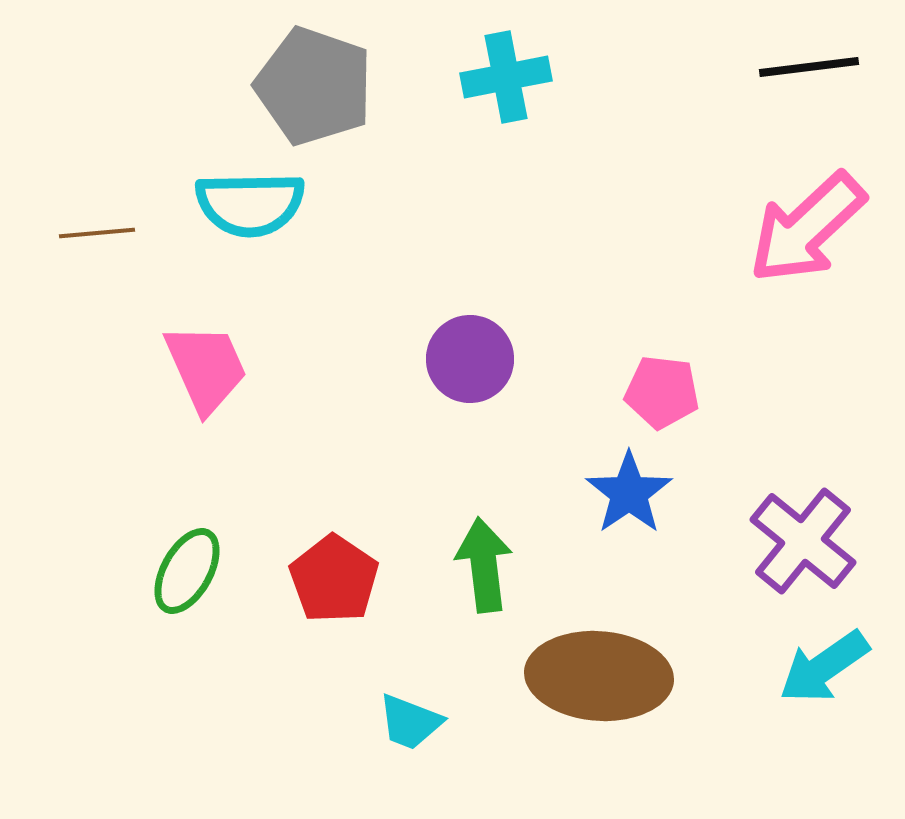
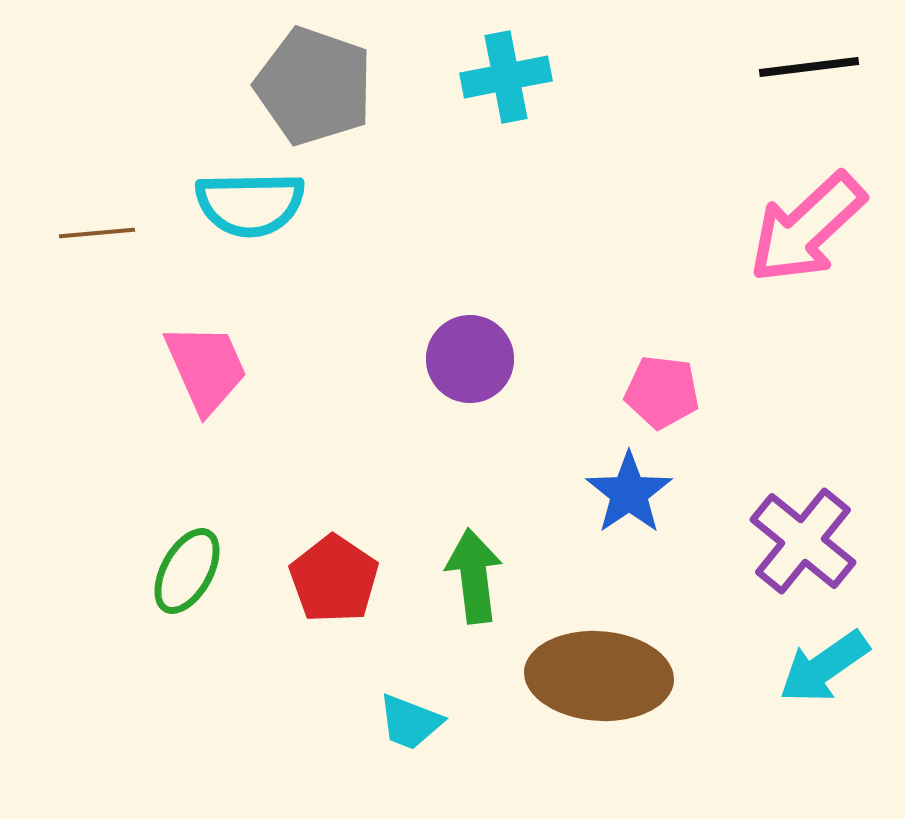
green arrow: moved 10 px left, 11 px down
